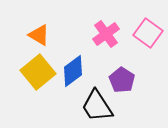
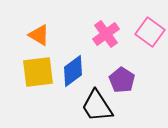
pink square: moved 2 px right, 1 px up
yellow square: rotated 32 degrees clockwise
